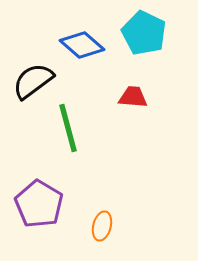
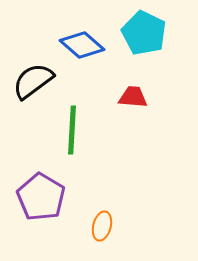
green line: moved 4 px right, 2 px down; rotated 18 degrees clockwise
purple pentagon: moved 2 px right, 7 px up
